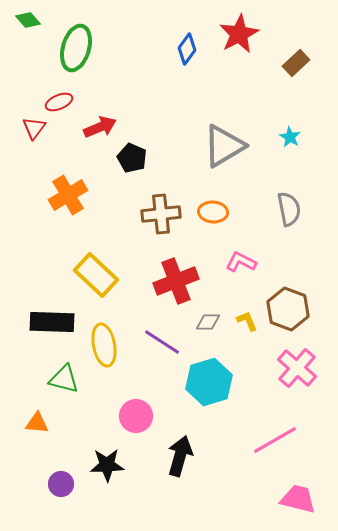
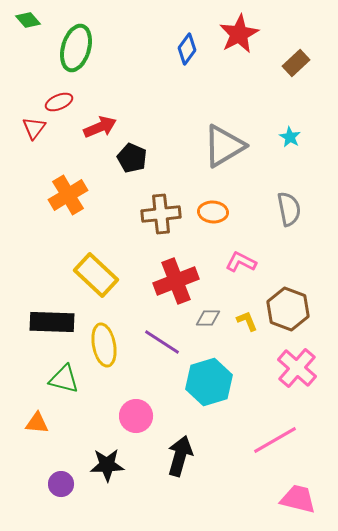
gray diamond: moved 4 px up
